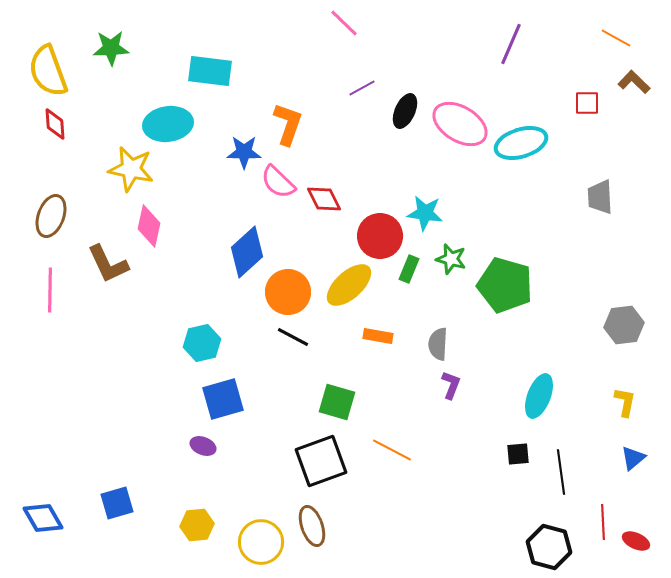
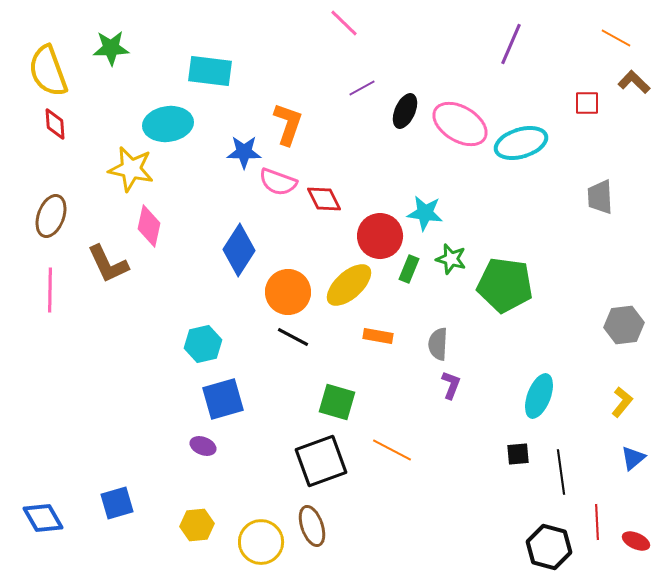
pink semicircle at (278, 182): rotated 24 degrees counterclockwise
blue diamond at (247, 252): moved 8 px left, 2 px up; rotated 15 degrees counterclockwise
green pentagon at (505, 285): rotated 8 degrees counterclockwise
cyan hexagon at (202, 343): moved 1 px right, 1 px down
yellow L-shape at (625, 402): moved 3 px left; rotated 28 degrees clockwise
red line at (603, 522): moved 6 px left
